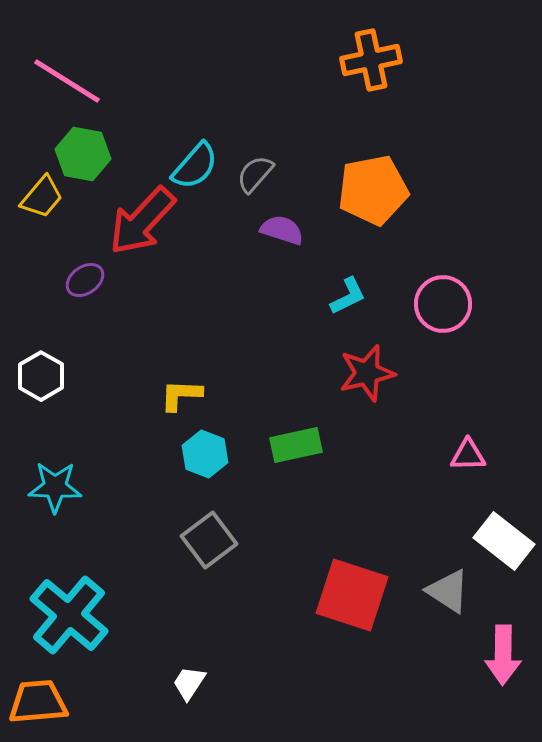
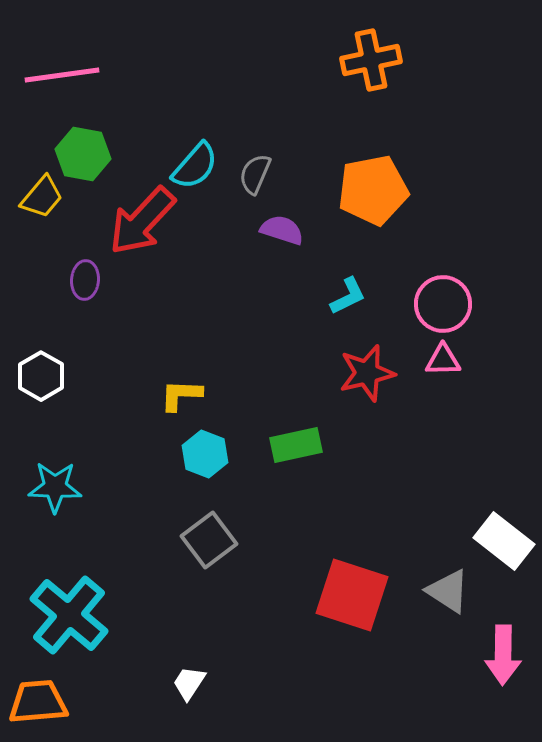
pink line: moved 5 px left, 6 px up; rotated 40 degrees counterclockwise
gray semicircle: rotated 18 degrees counterclockwise
purple ellipse: rotated 51 degrees counterclockwise
pink triangle: moved 25 px left, 95 px up
